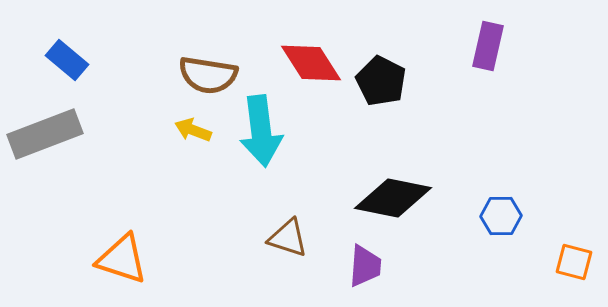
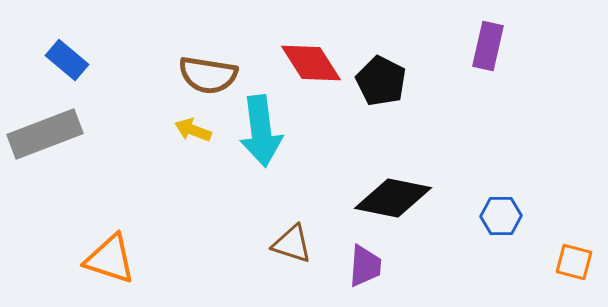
brown triangle: moved 4 px right, 6 px down
orange triangle: moved 12 px left
